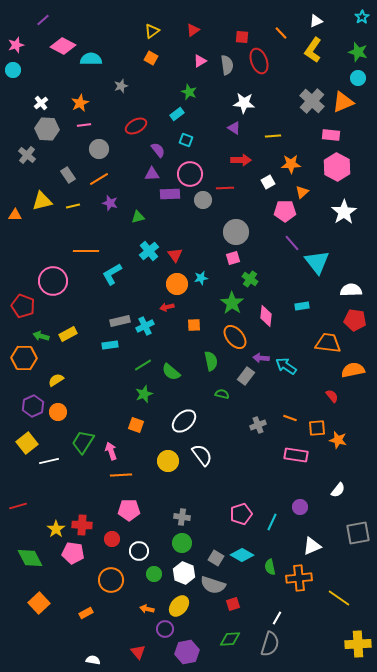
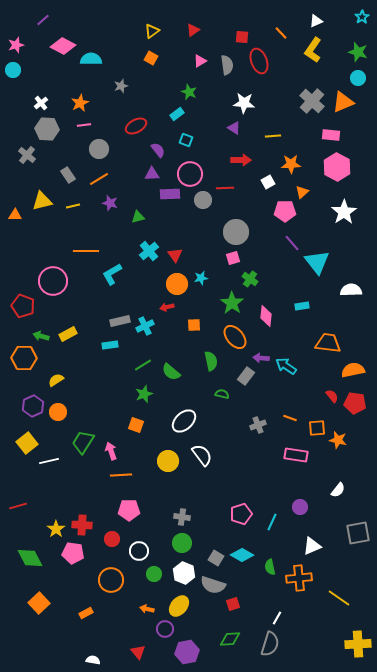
red pentagon at (355, 320): moved 83 px down
